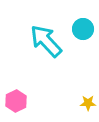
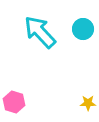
cyan arrow: moved 6 px left, 9 px up
pink hexagon: moved 2 px left, 1 px down; rotated 15 degrees counterclockwise
